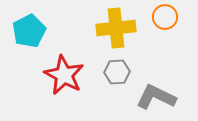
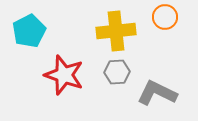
yellow cross: moved 3 px down
red star: rotated 9 degrees counterclockwise
gray L-shape: moved 1 px right, 4 px up
